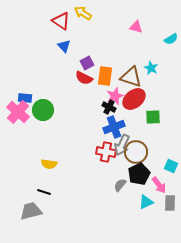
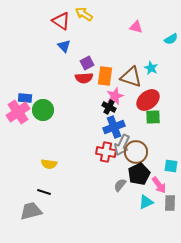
yellow arrow: moved 1 px right, 1 px down
red semicircle: rotated 30 degrees counterclockwise
red ellipse: moved 14 px right, 1 px down
pink cross: rotated 15 degrees clockwise
cyan square: rotated 16 degrees counterclockwise
